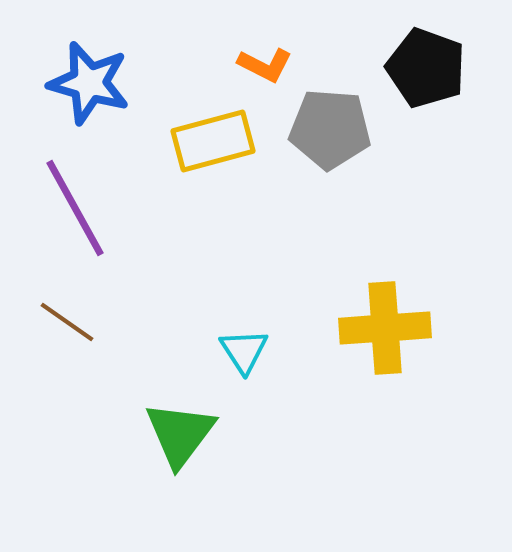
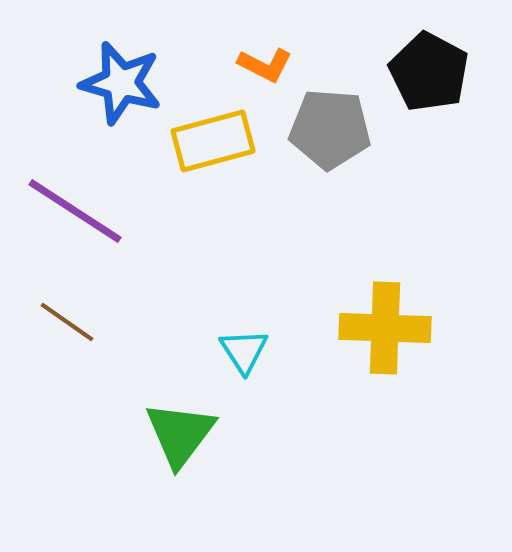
black pentagon: moved 3 px right, 4 px down; rotated 8 degrees clockwise
blue star: moved 32 px right
purple line: moved 3 px down; rotated 28 degrees counterclockwise
yellow cross: rotated 6 degrees clockwise
